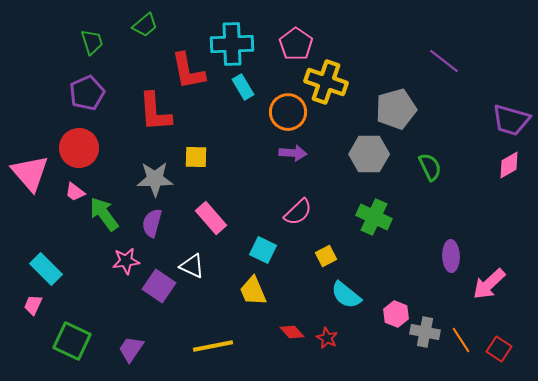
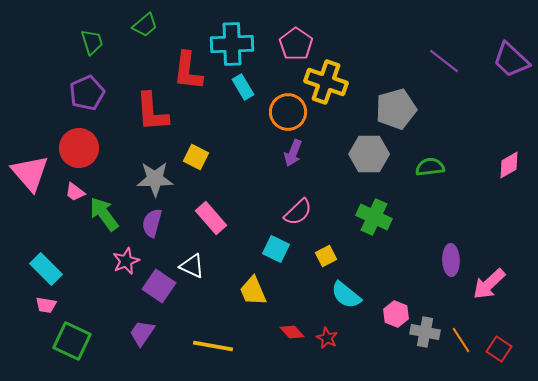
red L-shape at (188, 71): rotated 18 degrees clockwise
red L-shape at (155, 112): moved 3 px left
purple trapezoid at (511, 120): moved 60 px up; rotated 27 degrees clockwise
purple arrow at (293, 153): rotated 108 degrees clockwise
yellow square at (196, 157): rotated 25 degrees clockwise
green semicircle at (430, 167): rotated 72 degrees counterclockwise
cyan square at (263, 250): moved 13 px right, 1 px up
purple ellipse at (451, 256): moved 4 px down
pink star at (126, 261): rotated 16 degrees counterclockwise
pink trapezoid at (33, 305): moved 13 px right; rotated 105 degrees counterclockwise
yellow line at (213, 346): rotated 21 degrees clockwise
purple trapezoid at (131, 349): moved 11 px right, 16 px up
